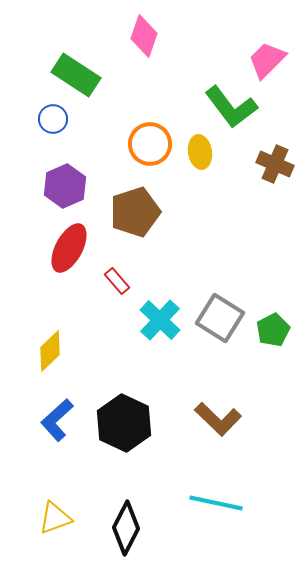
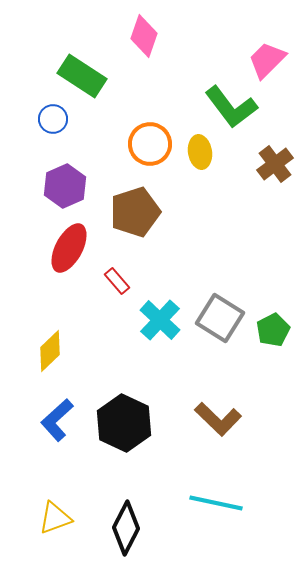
green rectangle: moved 6 px right, 1 px down
brown cross: rotated 30 degrees clockwise
